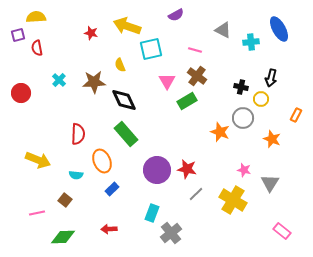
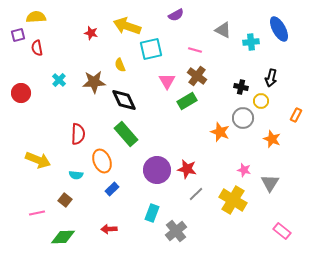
yellow circle at (261, 99): moved 2 px down
gray cross at (171, 233): moved 5 px right, 2 px up
